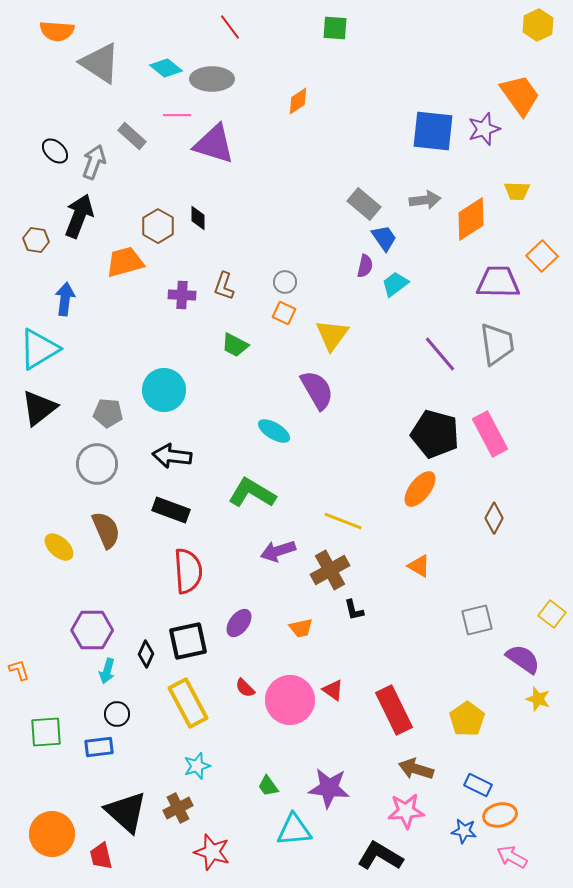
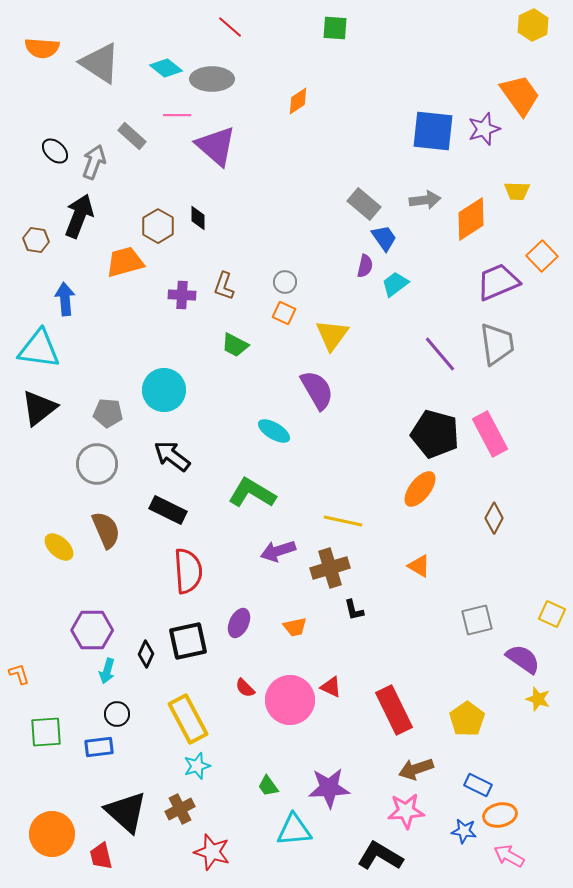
yellow hexagon at (538, 25): moved 5 px left
red line at (230, 27): rotated 12 degrees counterclockwise
orange semicircle at (57, 31): moved 15 px left, 17 px down
purple triangle at (214, 144): moved 2 px right, 2 px down; rotated 24 degrees clockwise
purple trapezoid at (498, 282): rotated 24 degrees counterclockwise
blue arrow at (65, 299): rotated 12 degrees counterclockwise
cyan triangle at (39, 349): rotated 39 degrees clockwise
black arrow at (172, 456): rotated 30 degrees clockwise
black rectangle at (171, 510): moved 3 px left; rotated 6 degrees clockwise
yellow line at (343, 521): rotated 9 degrees counterclockwise
brown cross at (330, 570): moved 2 px up; rotated 12 degrees clockwise
yellow square at (552, 614): rotated 12 degrees counterclockwise
purple ellipse at (239, 623): rotated 12 degrees counterclockwise
orange trapezoid at (301, 628): moved 6 px left, 1 px up
orange L-shape at (19, 670): moved 4 px down
red triangle at (333, 690): moved 2 px left, 3 px up; rotated 10 degrees counterclockwise
yellow rectangle at (188, 703): moved 16 px down
brown arrow at (416, 769): rotated 36 degrees counterclockwise
purple star at (329, 788): rotated 9 degrees counterclockwise
brown cross at (178, 808): moved 2 px right, 1 px down
pink arrow at (512, 857): moved 3 px left, 1 px up
